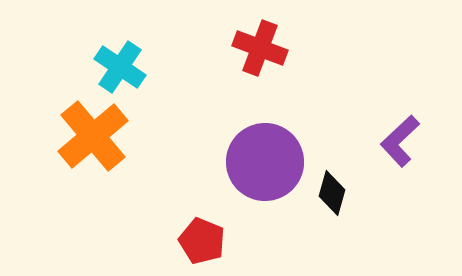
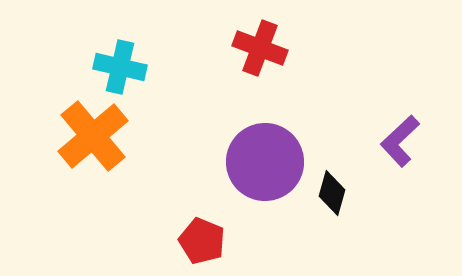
cyan cross: rotated 21 degrees counterclockwise
